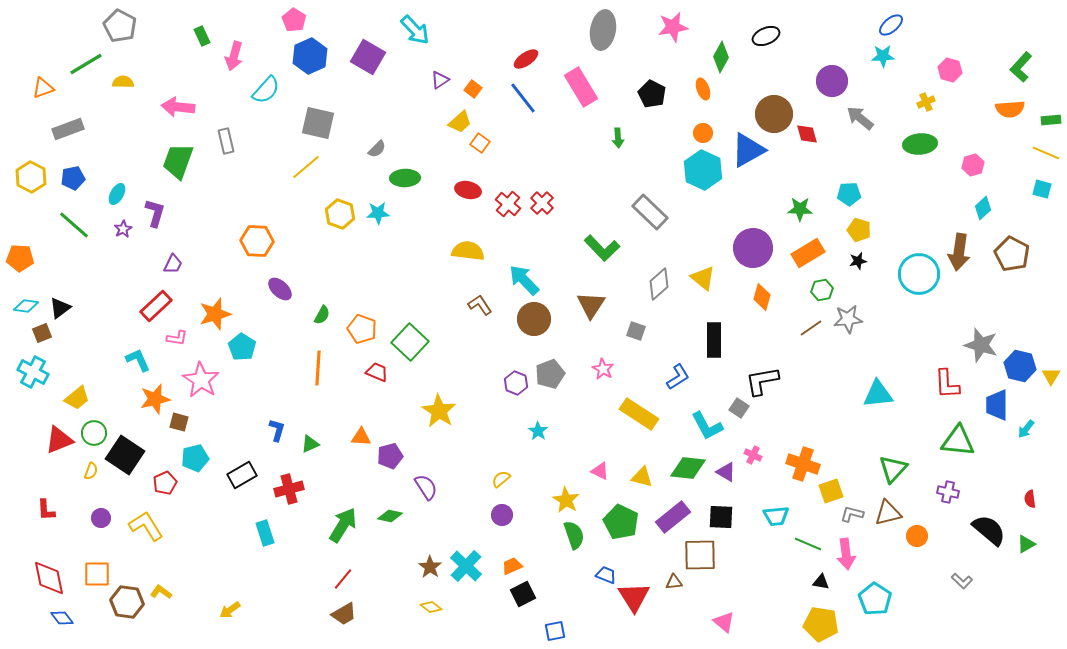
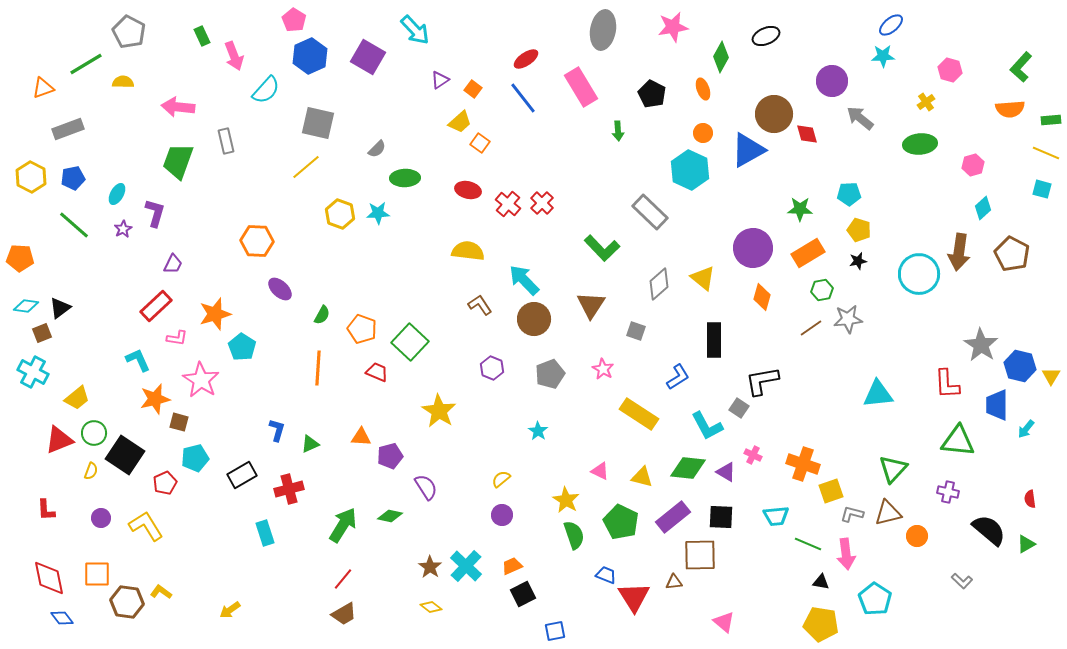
gray pentagon at (120, 26): moved 9 px right, 6 px down
pink arrow at (234, 56): rotated 36 degrees counterclockwise
yellow cross at (926, 102): rotated 12 degrees counterclockwise
green arrow at (618, 138): moved 7 px up
cyan hexagon at (703, 170): moved 13 px left
gray star at (981, 345): rotated 16 degrees clockwise
purple hexagon at (516, 383): moved 24 px left, 15 px up
